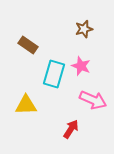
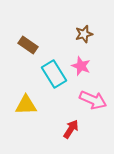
brown star: moved 5 px down
cyan rectangle: rotated 48 degrees counterclockwise
